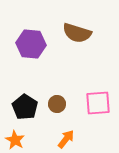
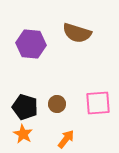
black pentagon: rotated 15 degrees counterclockwise
orange star: moved 8 px right, 6 px up
